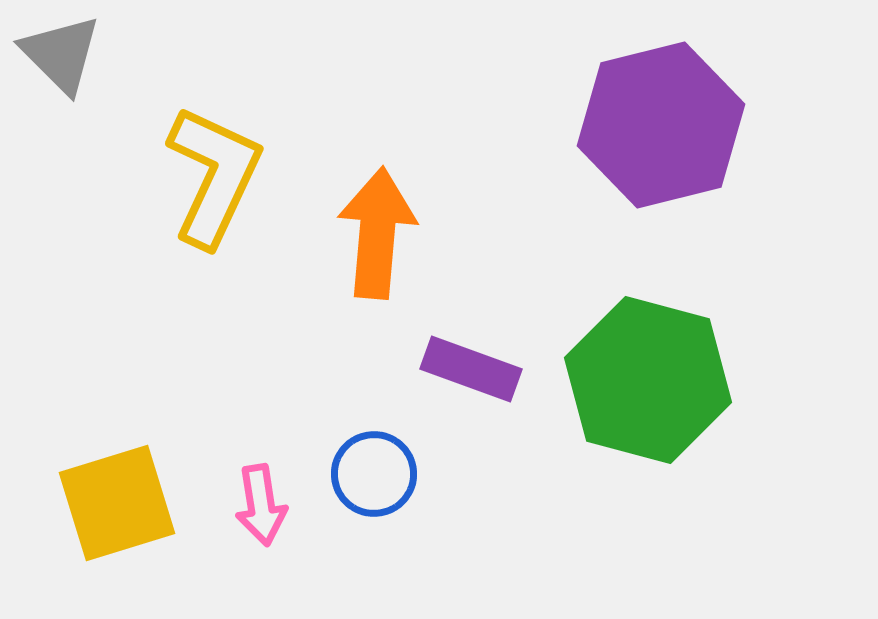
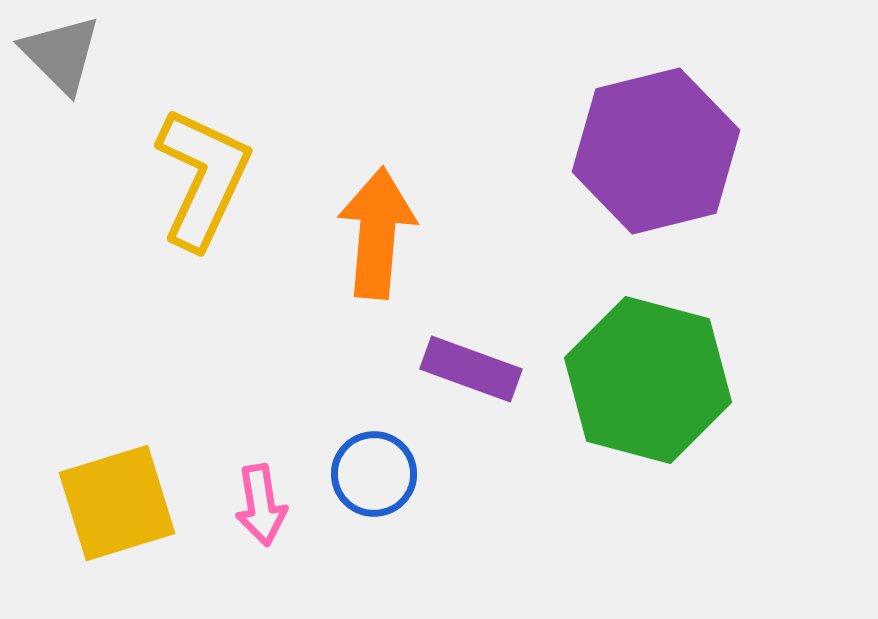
purple hexagon: moved 5 px left, 26 px down
yellow L-shape: moved 11 px left, 2 px down
